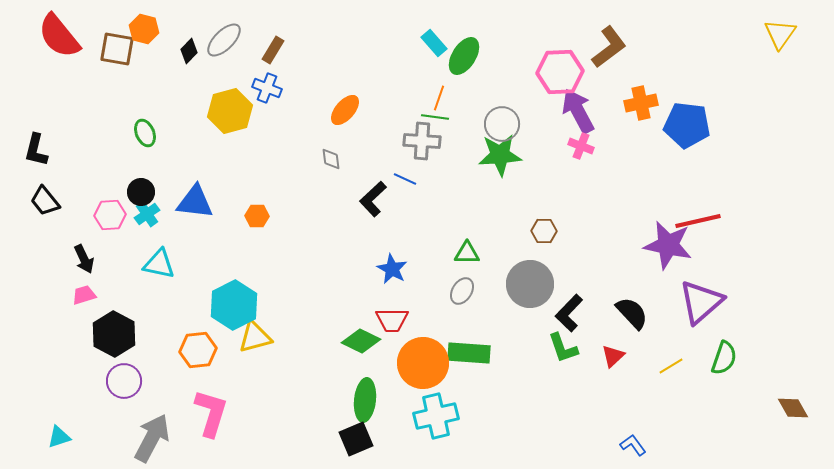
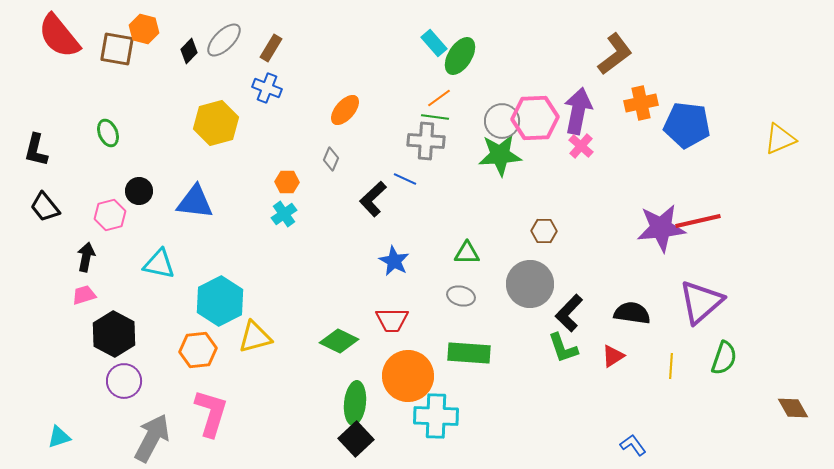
yellow triangle at (780, 34): moved 105 px down; rotated 32 degrees clockwise
brown L-shape at (609, 47): moved 6 px right, 7 px down
brown rectangle at (273, 50): moved 2 px left, 2 px up
green ellipse at (464, 56): moved 4 px left
pink hexagon at (560, 72): moved 25 px left, 46 px down
orange line at (439, 98): rotated 35 degrees clockwise
yellow hexagon at (230, 111): moved 14 px left, 12 px down
purple arrow at (578, 111): rotated 39 degrees clockwise
gray circle at (502, 124): moved 3 px up
green ellipse at (145, 133): moved 37 px left
gray cross at (422, 141): moved 4 px right
pink cross at (581, 146): rotated 20 degrees clockwise
gray diamond at (331, 159): rotated 30 degrees clockwise
black circle at (141, 192): moved 2 px left, 1 px up
black trapezoid at (45, 201): moved 6 px down
cyan cross at (147, 214): moved 137 px right
pink hexagon at (110, 215): rotated 12 degrees counterclockwise
orange hexagon at (257, 216): moved 30 px right, 34 px up
purple star at (668, 245): moved 7 px left, 17 px up; rotated 18 degrees counterclockwise
black arrow at (84, 259): moved 2 px right, 2 px up; rotated 144 degrees counterclockwise
blue star at (392, 269): moved 2 px right, 8 px up
gray ellipse at (462, 291): moved 1 px left, 5 px down; rotated 72 degrees clockwise
cyan hexagon at (234, 305): moved 14 px left, 4 px up
black semicircle at (632, 313): rotated 39 degrees counterclockwise
green diamond at (361, 341): moved 22 px left
red triangle at (613, 356): rotated 10 degrees clockwise
orange circle at (423, 363): moved 15 px left, 13 px down
yellow line at (671, 366): rotated 55 degrees counterclockwise
green ellipse at (365, 400): moved 10 px left, 3 px down
cyan cross at (436, 416): rotated 15 degrees clockwise
black square at (356, 439): rotated 20 degrees counterclockwise
